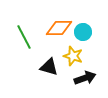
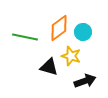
orange diamond: rotated 36 degrees counterclockwise
green line: moved 1 px right; rotated 50 degrees counterclockwise
yellow star: moved 2 px left
black arrow: moved 3 px down
